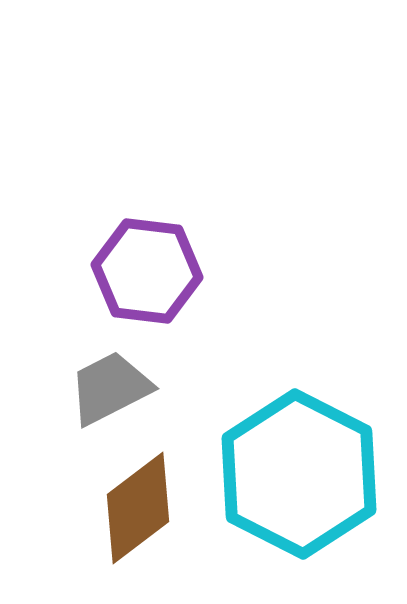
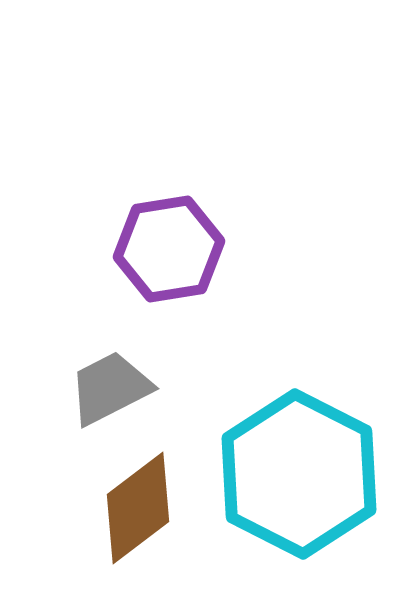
purple hexagon: moved 22 px right, 22 px up; rotated 16 degrees counterclockwise
